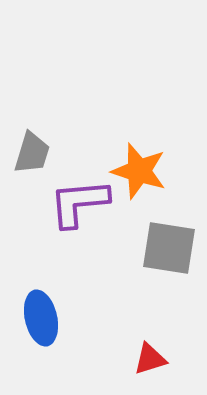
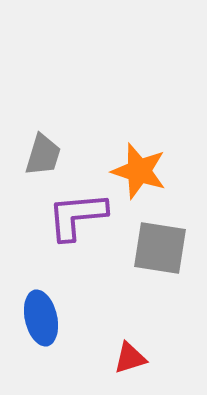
gray trapezoid: moved 11 px right, 2 px down
purple L-shape: moved 2 px left, 13 px down
gray square: moved 9 px left
red triangle: moved 20 px left, 1 px up
